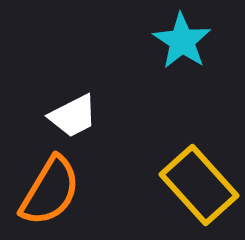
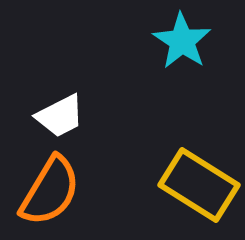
white trapezoid: moved 13 px left
yellow rectangle: rotated 16 degrees counterclockwise
